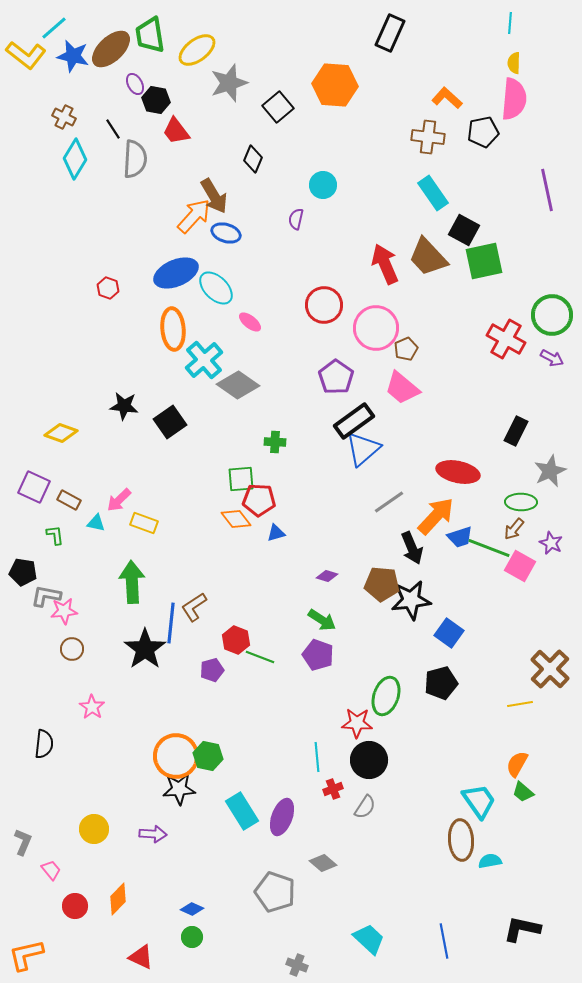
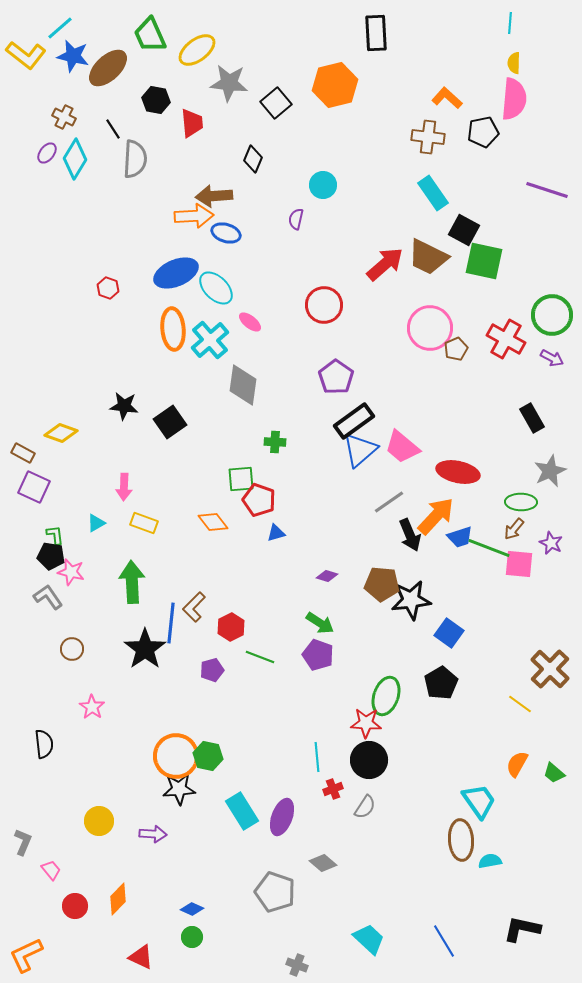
cyan line at (54, 28): moved 6 px right
black rectangle at (390, 33): moved 14 px left; rotated 27 degrees counterclockwise
green trapezoid at (150, 35): rotated 15 degrees counterclockwise
brown ellipse at (111, 49): moved 3 px left, 19 px down
gray star at (229, 83): rotated 24 degrees clockwise
purple ellipse at (135, 84): moved 88 px left, 69 px down; rotated 65 degrees clockwise
orange hexagon at (335, 85): rotated 18 degrees counterclockwise
black square at (278, 107): moved 2 px left, 4 px up
red trapezoid at (176, 131): moved 16 px right, 8 px up; rotated 148 degrees counterclockwise
purple line at (547, 190): rotated 60 degrees counterclockwise
brown arrow at (214, 196): rotated 117 degrees clockwise
orange arrow at (194, 216): rotated 45 degrees clockwise
brown trapezoid at (428, 257): rotated 21 degrees counterclockwise
green square at (484, 261): rotated 24 degrees clockwise
red arrow at (385, 264): rotated 72 degrees clockwise
pink circle at (376, 328): moved 54 px right
brown pentagon at (406, 349): moved 50 px right
cyan cross at (204, 360): moved 6 px right, 20 px up
gray diamond at (238, 385): moved 5 px right; rotated 63 degrees clockwise
pink trapezoid at (402, 388): moved 59 px down
black rectangle at (516, 431): moved 16 px right, 13 px up; rotated 56 degrees counterclockwise
blue triangle at (363, 449): moved 3 px left, 1 px down
brown rectangle at (69, 500): moved 46 px left, 47 px up
pink arrow at (119, 500): moved 5 px right, 13 px up; rotated 44 degrees counterclockwise
red pentagon at (259, 500): rotated 16 degrees clockwise
orange diamond at (236, 519): moved 23 px left, 3 px down
cyan triangle at (96, 523): rotated 42 degrees counterclockwise
black arrow at (412, 548): moved 2 px left, 13 px up
pink square at (520, 566): moved 1 px left, 2 px up; rotated 24 degrees counterclockwise
black pentagon at (23, 572): moved 28 px right, 16 px up
gray L-shape at (46, 596): moved 2 px right, 1 px down; rotated 44 degrees clockwise
brown L-shape at (194, 607): rotated 12 degrees counterclockwise
pink star at (64, 611): moved 7 px right, 39 px up; rotated 20 degrees clockwise
green arrow at (322, 620): moved 2 px left, 3 px down
red hexagon at (236, 640): moved 5 px left, 13 px up; rotated 12 degrees clockwise
black pentagon at (441, 683): rotated 16 degrees counterclockwise
yellow line at (520, 704): rotated 45 degrees clockwise
red star at (357, 723): moved 9 px right
black semicircle at (44, 744): rotated 12 degrees counterclockwise
green trapezoid at (523, 792): moved 31 px right, 19 px up
yellow circle at (94, 829): moved 5 px right, 8 px up
blue line at (444, 941): rotated 20 degrees counterclockwise
orange L-shape at (26, 955): rotated 12 degrees counterclockwise
